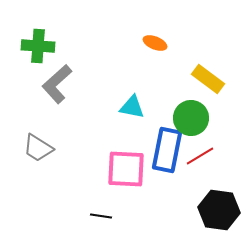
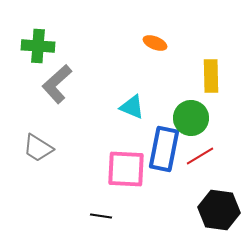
yellow rectangle: moved 3 px right, 3 px up; rotated 52 degrees clockwise
cyan triangle: rotated 12 degrees clockwise
blue rectangle: moved 3 px left, 1 px up
